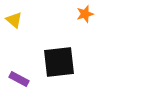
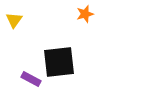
yellow triangle: rotated 24 degrees clockwise
purple rectangle: moved 12 px right
